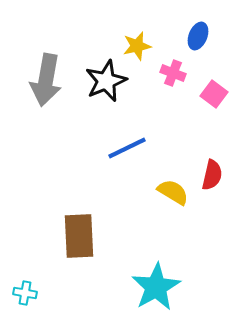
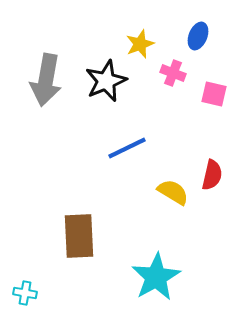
yellow star: moved 3 px right, 2 px up; rotated 8 degrees counterclockwise
pink square: rotated 24 degrees counterclockwise
cyan star: moved 10 px up
